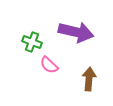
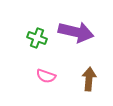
green cross: moved 5 px right, 4 px up
pink semicircle: moved 3 px left, 11 px down; rotated 24 degrees counterclockwise
